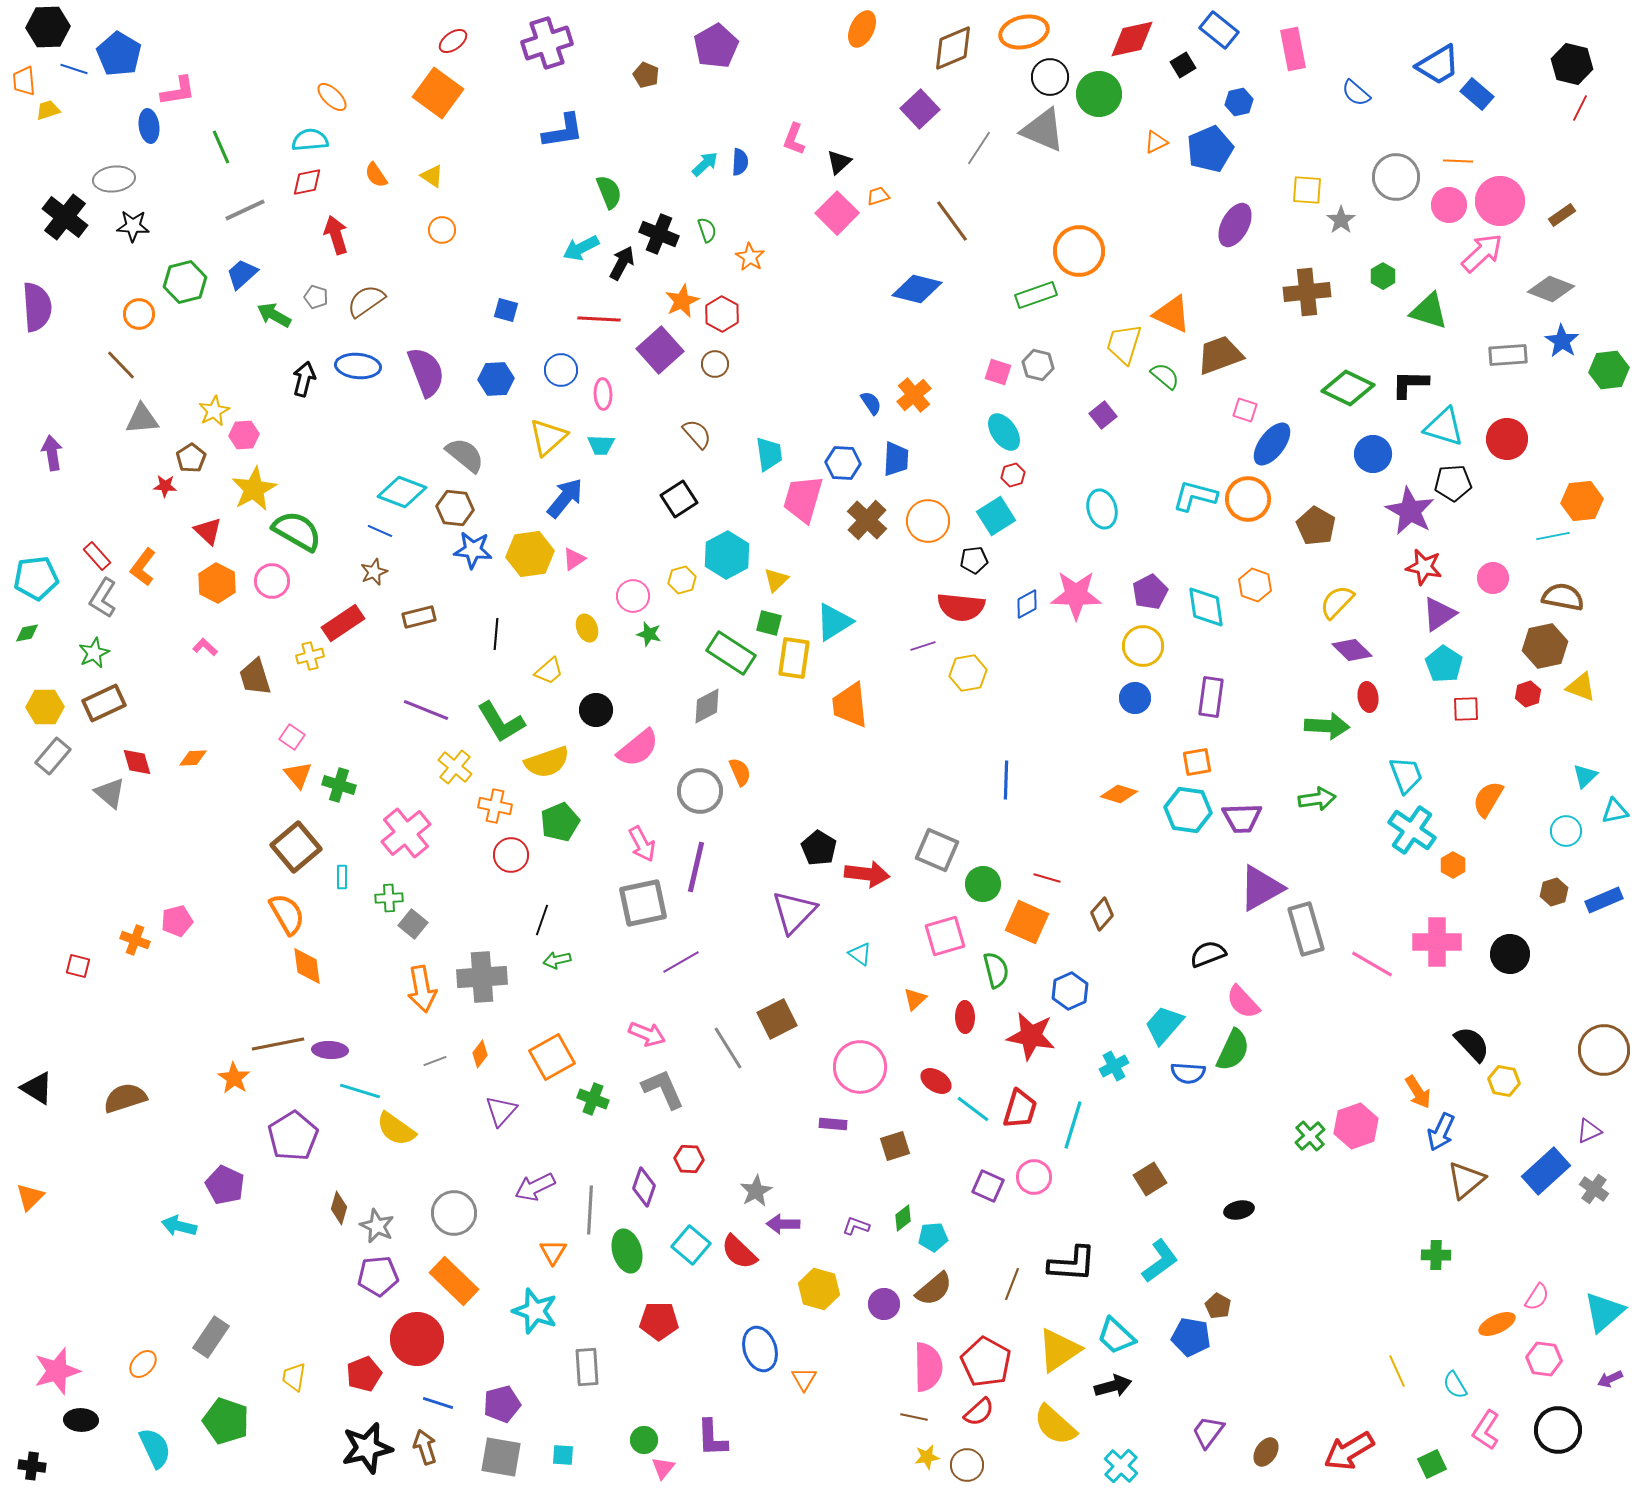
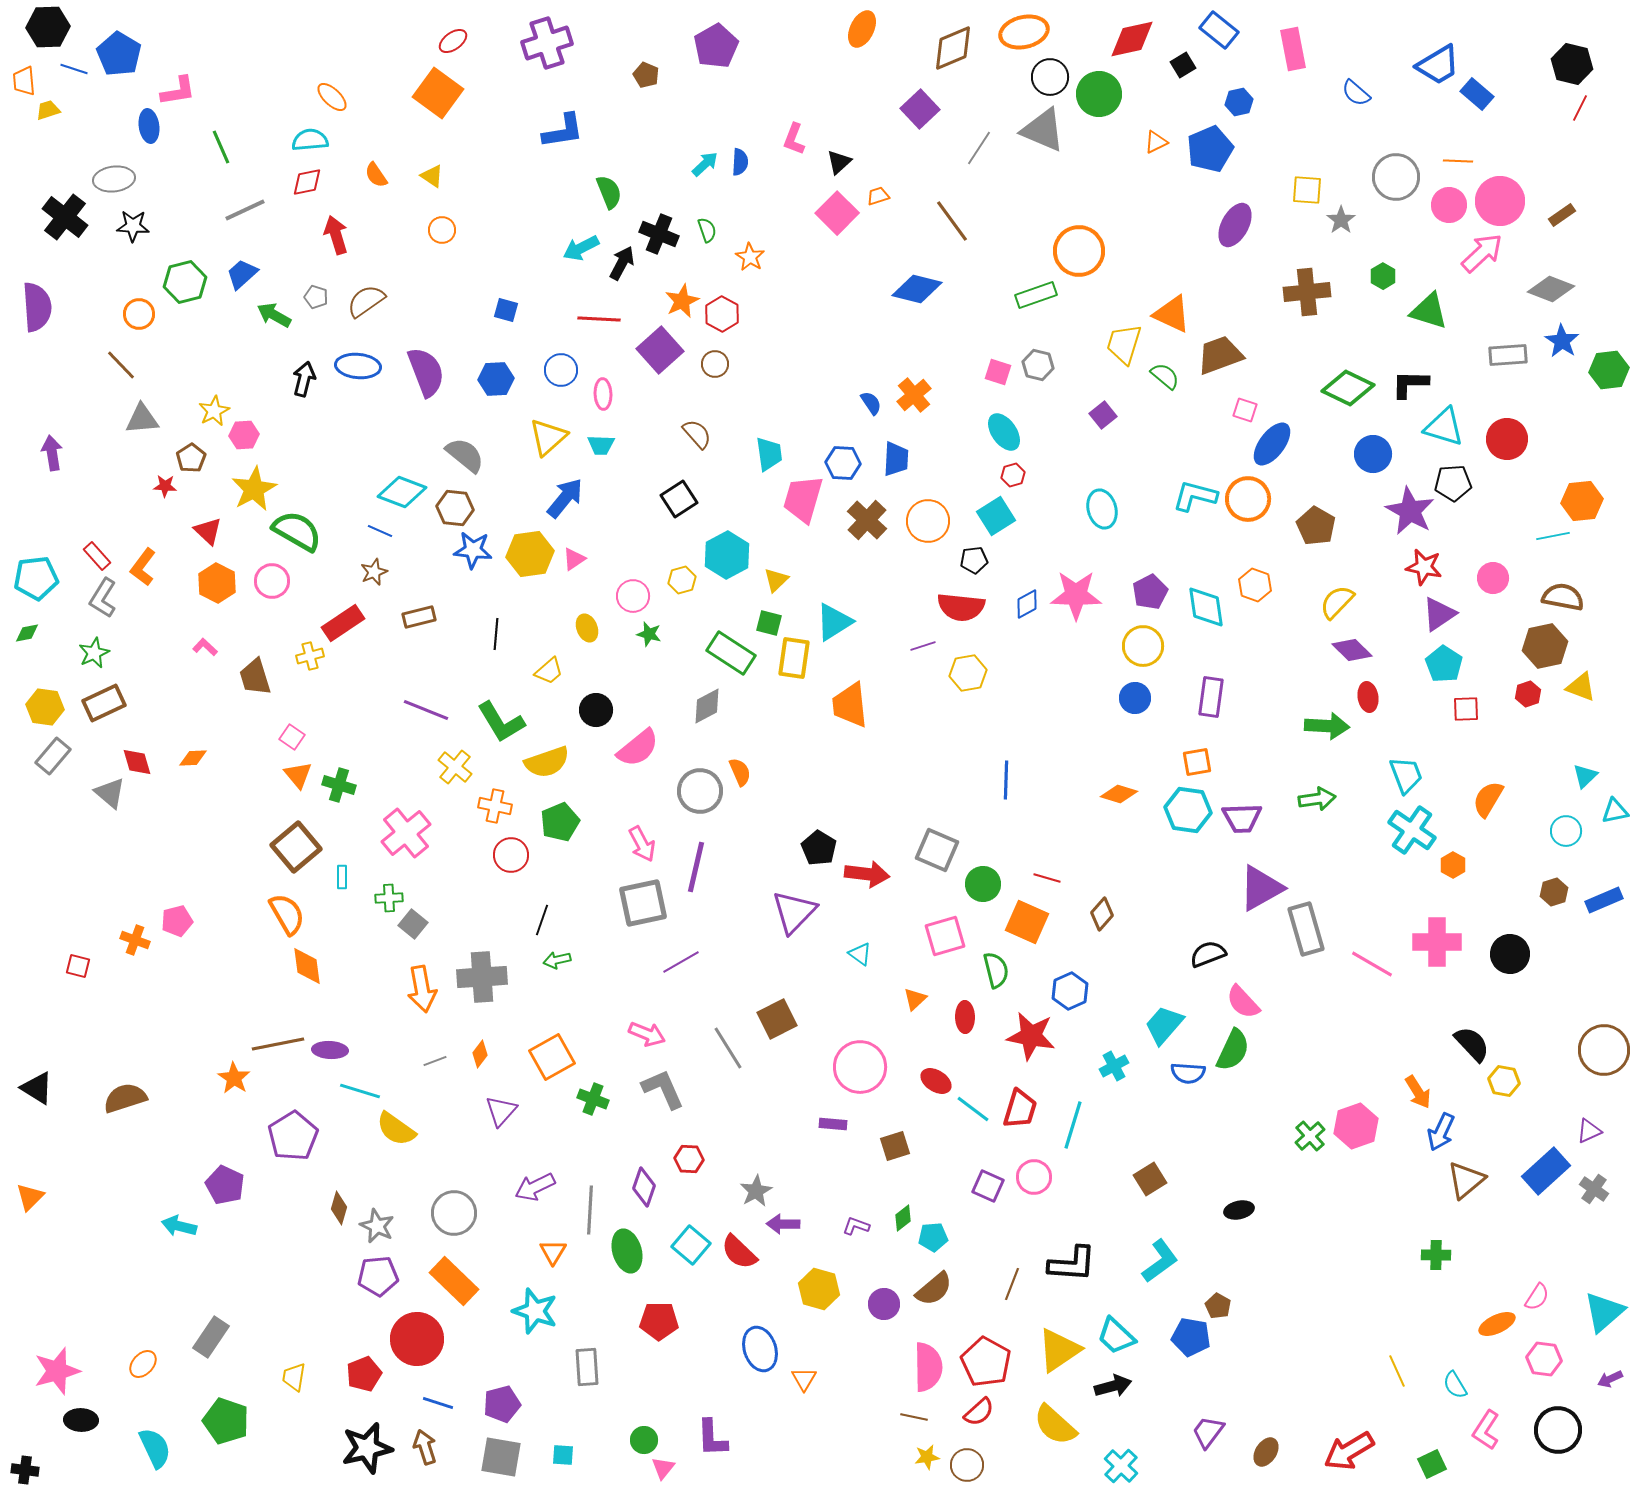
yellow hexagon at (45, 707): rotated 9 degrees clockwise
black cross at (32, 1466): moved 7 px left, 4 px down
